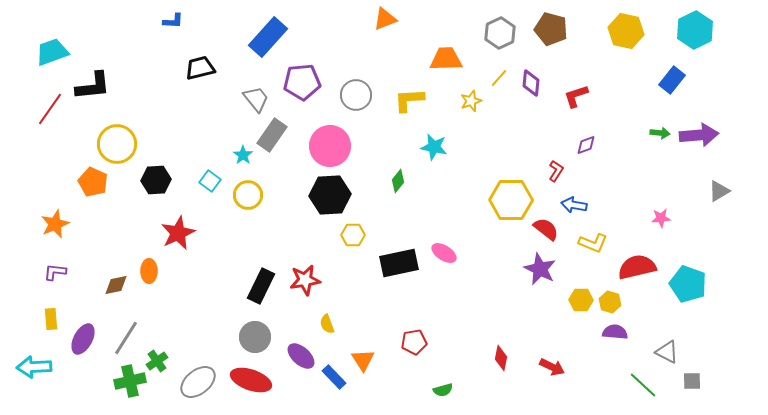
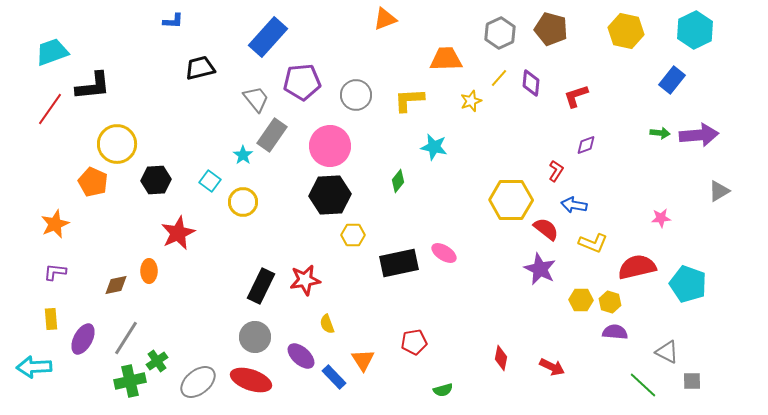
yellow circle at (248, 195): moved 5 px left, 7 px down
